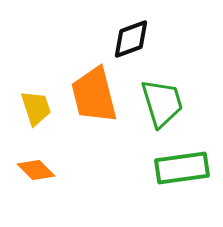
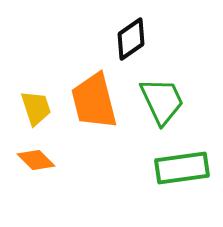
black diamond: rotated 15 degrees counterclockwise
orange trapezoid: moved 6 px down
green trapezoid: moved 2 px up; rotated 8 degrees counterclockwise
orange diamond: moved 10 px up
